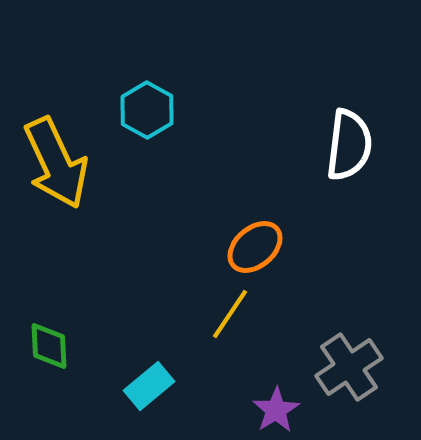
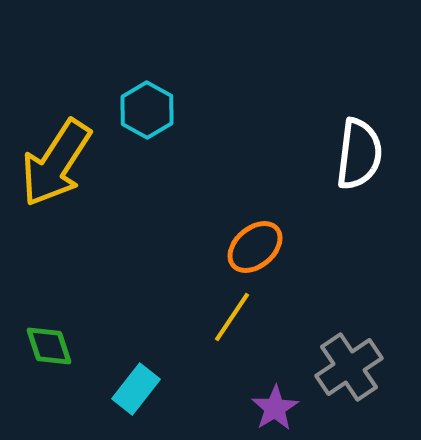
white semicircle: moved 10 px right, 9 px down
yellow arrow: rotated 58 degrees clockwise
yellow line: moved 2 px right, 3 px down
green diamond: rotated 15 degrees counterclockwise
cyan rectangle: moved 13 px left, 3 px down; rotated 12 degrees counterclockwise
purple star: moved 1 px left, 2 px up
